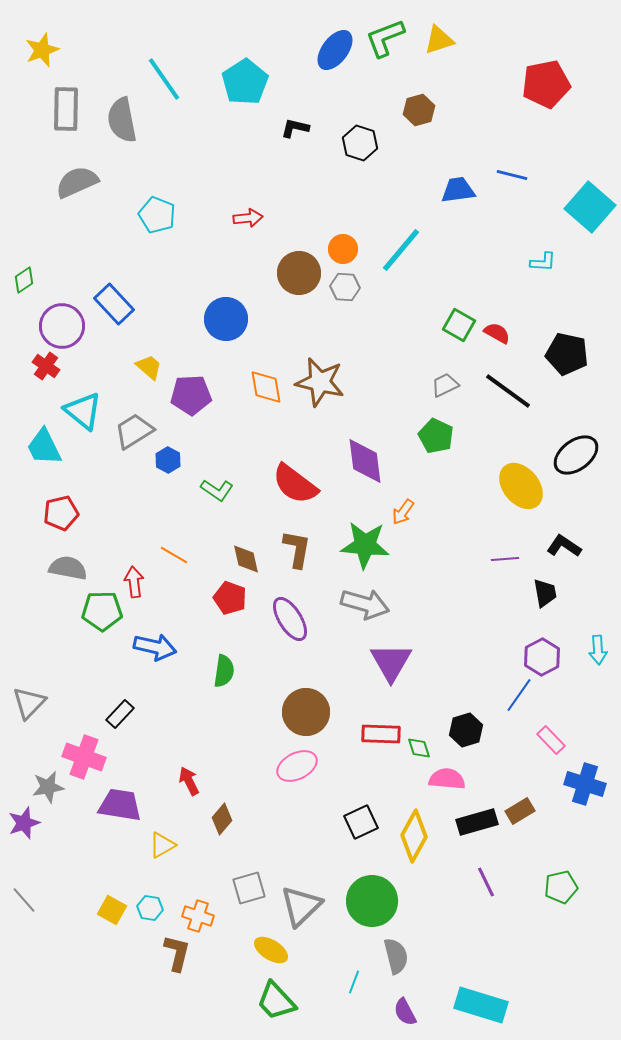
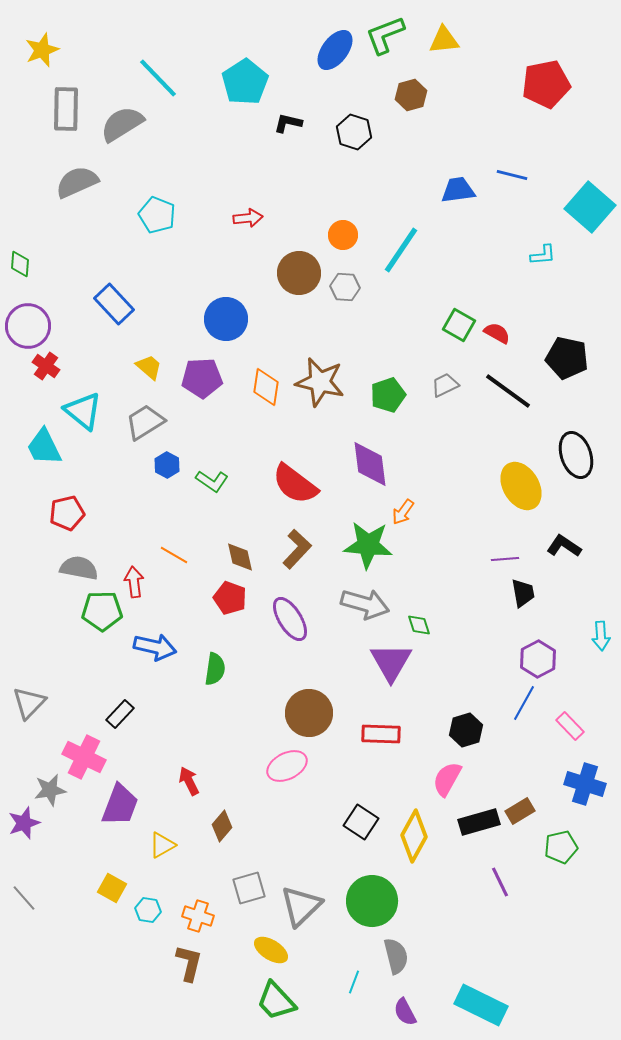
green L-shape at (385, 38): moved 3 px up
yellow triangle at (439, 40): moved 5 px right; rotated 12 degrees clockwise
cyan line at (164, 79): moved 6 px left, 1 px up; rotated 9 degrees counterclockwise
brown hexagon at (419, 110): moved 8 px left, 15 px up
gray semicircle at (122, 120): moved 4 px down; rotated 69 degrees clockwise
black L-shape at (295, 128): moved 7 px left, 5 px up
black hexagon at (360, 143): moved 6 px left, 11 px up
orange circle at (343, 249): moved 14 px up
cyan line at (401, 250): rotated 6 degrees counterclockwise
cyan L-shape at (543, 262): moved 7 px up; rotated 8 degrees counterclockwise
green diamond at (24, 280): moved 4 px left, 16 px up; rotated 52 degrees counterclockwise
purple circle at (62, 326): moved 34 px left
black pentagon at (567, 354): moved 4 px down
orange diamond at (266, 387): rotated 18 degrees clockwise
purple pentagon at (191, 395): moved 11 px right, 17 px up
gray trapezoid at (134, 431): moved 11 px right, 9 px up
green pentagon at (436, 436): moved 48 px left, 41 px up; rotated 28 degrees clockwise
black ellipse at (576, 455): rotated 72 degrees counterclockwise
blue hexagon at (168, 460): moved 1 px left, 5 px down
purple diamond at (365, 461): moved 5 px right, 3 px down
yellow ellipse at (521, 486): rotated 9 degrees clockwise
green L-shape at (217, 490): moved 5 px left, 9 px up
red pentagon at (61, 513): moved 6 px right
green star at (365, 545): moved 3 px right
brown L-shape at (297, 549): rotated 33 degrees clockwise
brown diamond at (246, 559): moved 6 px left, 2 px up
gray semicircle at (68, 568): moved 11 px right
black trapezoid at (545, 593): moved 22 px left
cyan arrow at (598, 650): moved 3 px right, 14 px up
purple hexagon at (542, 657): moved 4 px left, 2 px down
green semicircle at (224, 671): moved 9 px left, 2 px up
blue line at (519, 695): moved 5 px right, 8 px down; rotated 6 degrees counterclockwise
brown circle at (306, 712): moved 3 px right, 1 px down
pink rectangle at (551, 740): moved 19 px right, 14 px up
green diamond at (419, 748): moved 123 px up
pink cross at (84, 757): rotated 6 degrees clockwise
pink ellipse at (297, 766): moved 10 px left
pink semicircle at (447, 779): rotated 66 degrees counterclockwise
gray star at (48, 787): moved 2 px right, 3 px down
purple trapezoid at (120, 805): rotated 102 degrees clockwise
brown diamond at (222, 819): moved 7 px down
black square at (361, 822): rotated 32 degrees counterclockwise
black rectangle at (477, 822): moved 2 px right
purple line at (486, 882): moved 14 px right
green pentagon at (561, 887): moved 40 px up
gray line at (24, 900): moved 2 px up
cyan hexagon at (150, 908): moved 2 px left, 2 px down
yellow square at (112, 910): moved 22 px up
brown L-shape at (177, 953): moved 12 px right, 10 px down
cyan rectangle at (481, 1005): rotated 9 degrees clockwise
